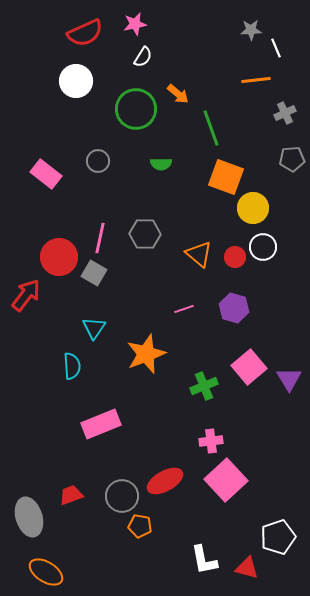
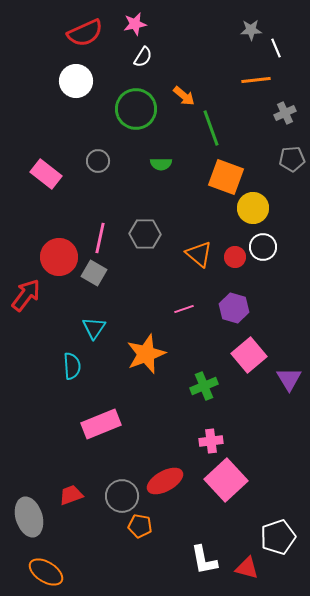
orange arrow at (178, 94): moved 6 px right, 2 px down
pink square at (249, 367): moved 12 px up
